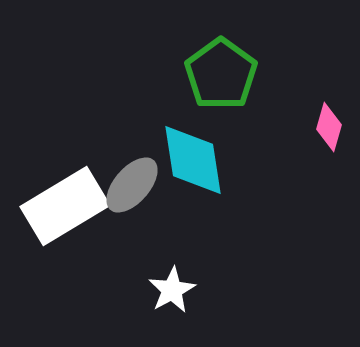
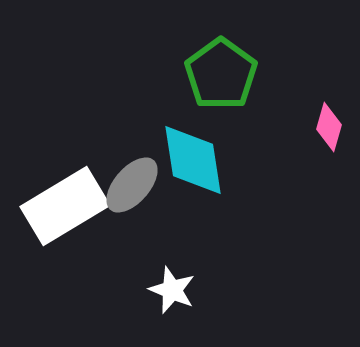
white star: rotated 21 degrees counterclockwise
